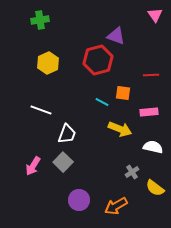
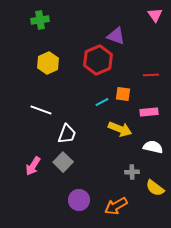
red hexagon: rotated 8 degrees counterclockwise
orange square: moved 1 px down
cyan line: rotated 56 degrees counterclockwise
gray cross: rotated 32 degrees clockwise
